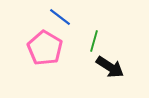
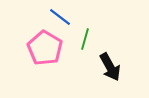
green line: moved 9 px left, 2 px up
black arrow: rotated 28 degrees clockwise
